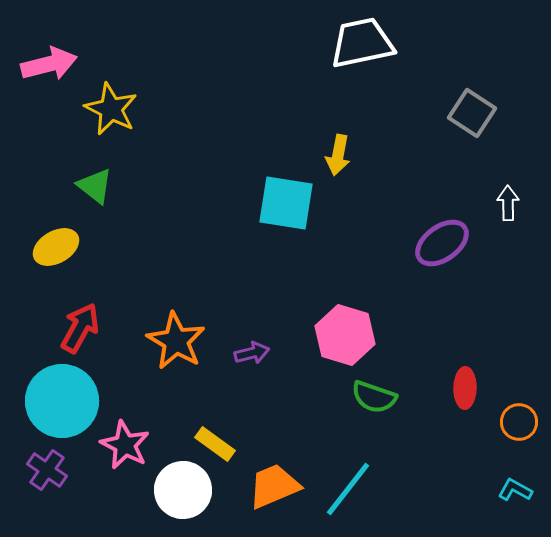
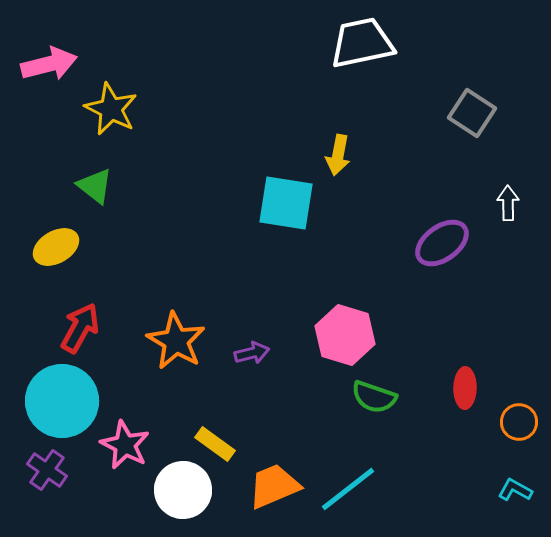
cyan line: rotated 14 degrees clockwise
